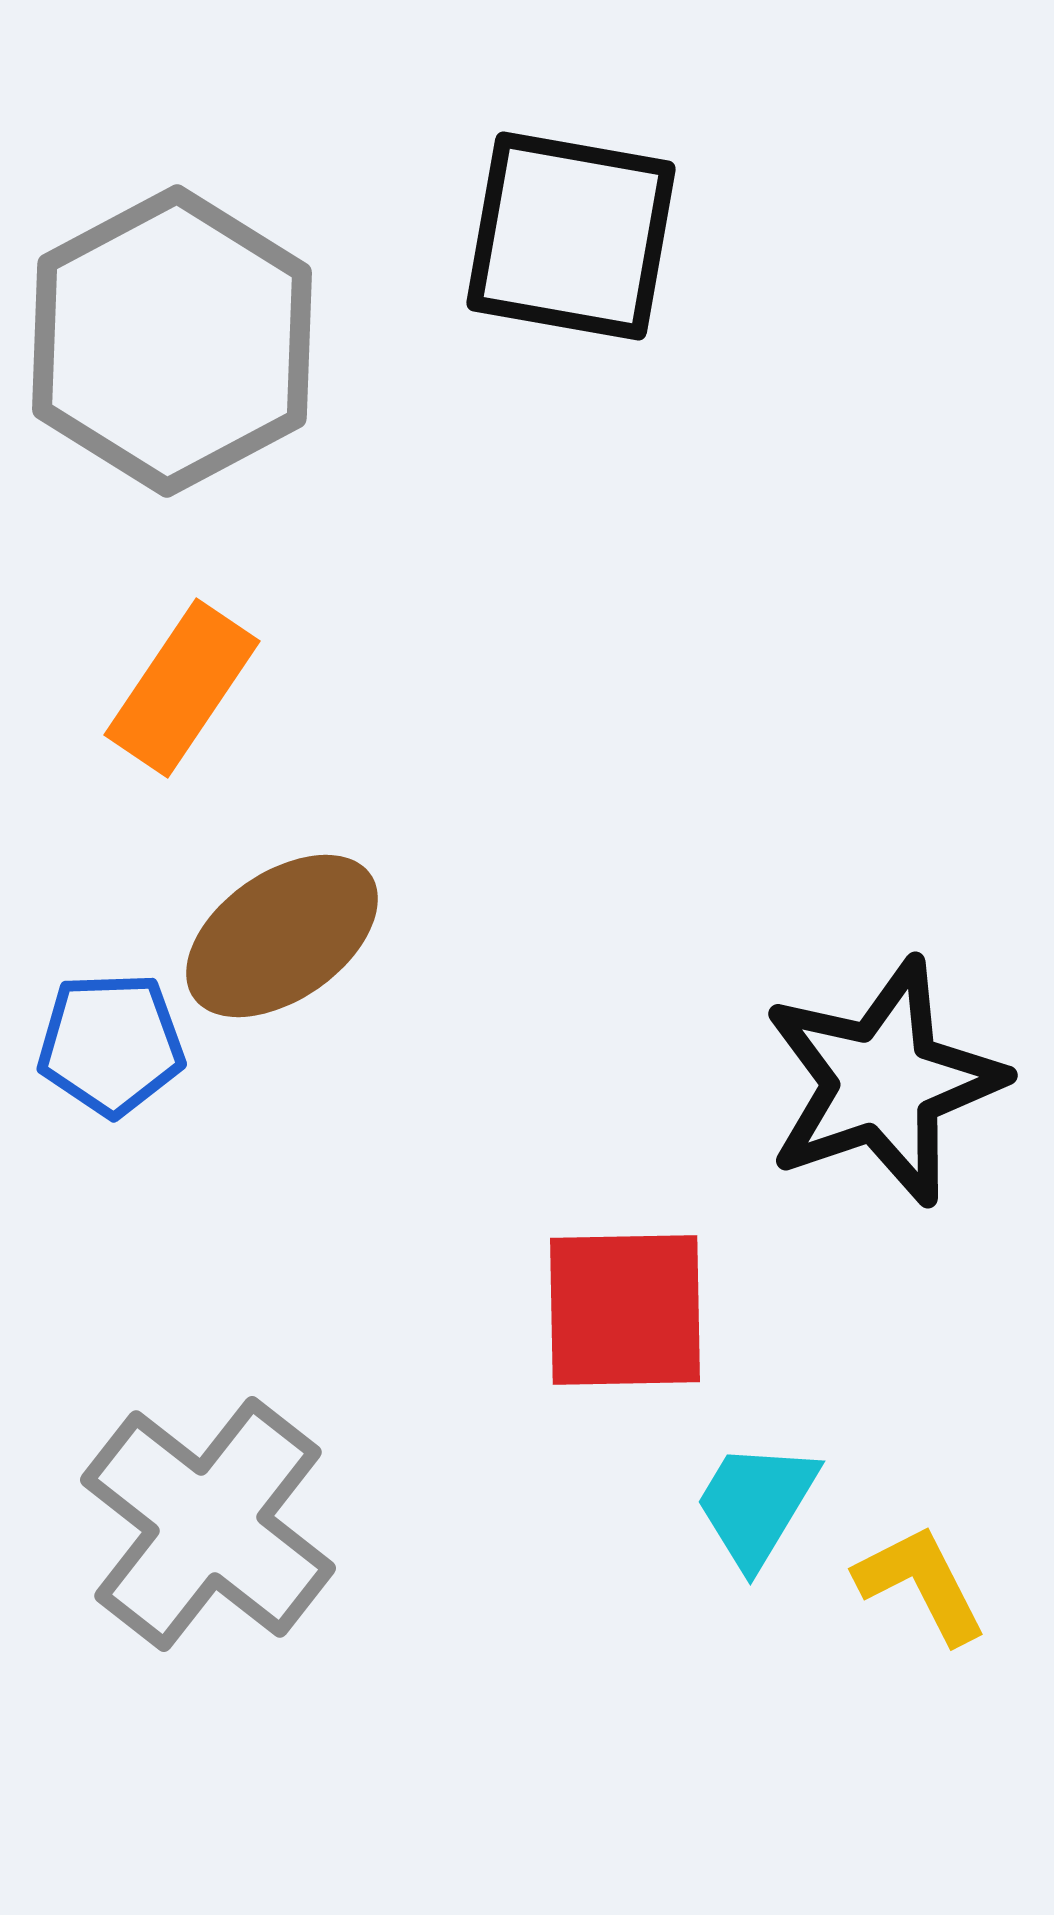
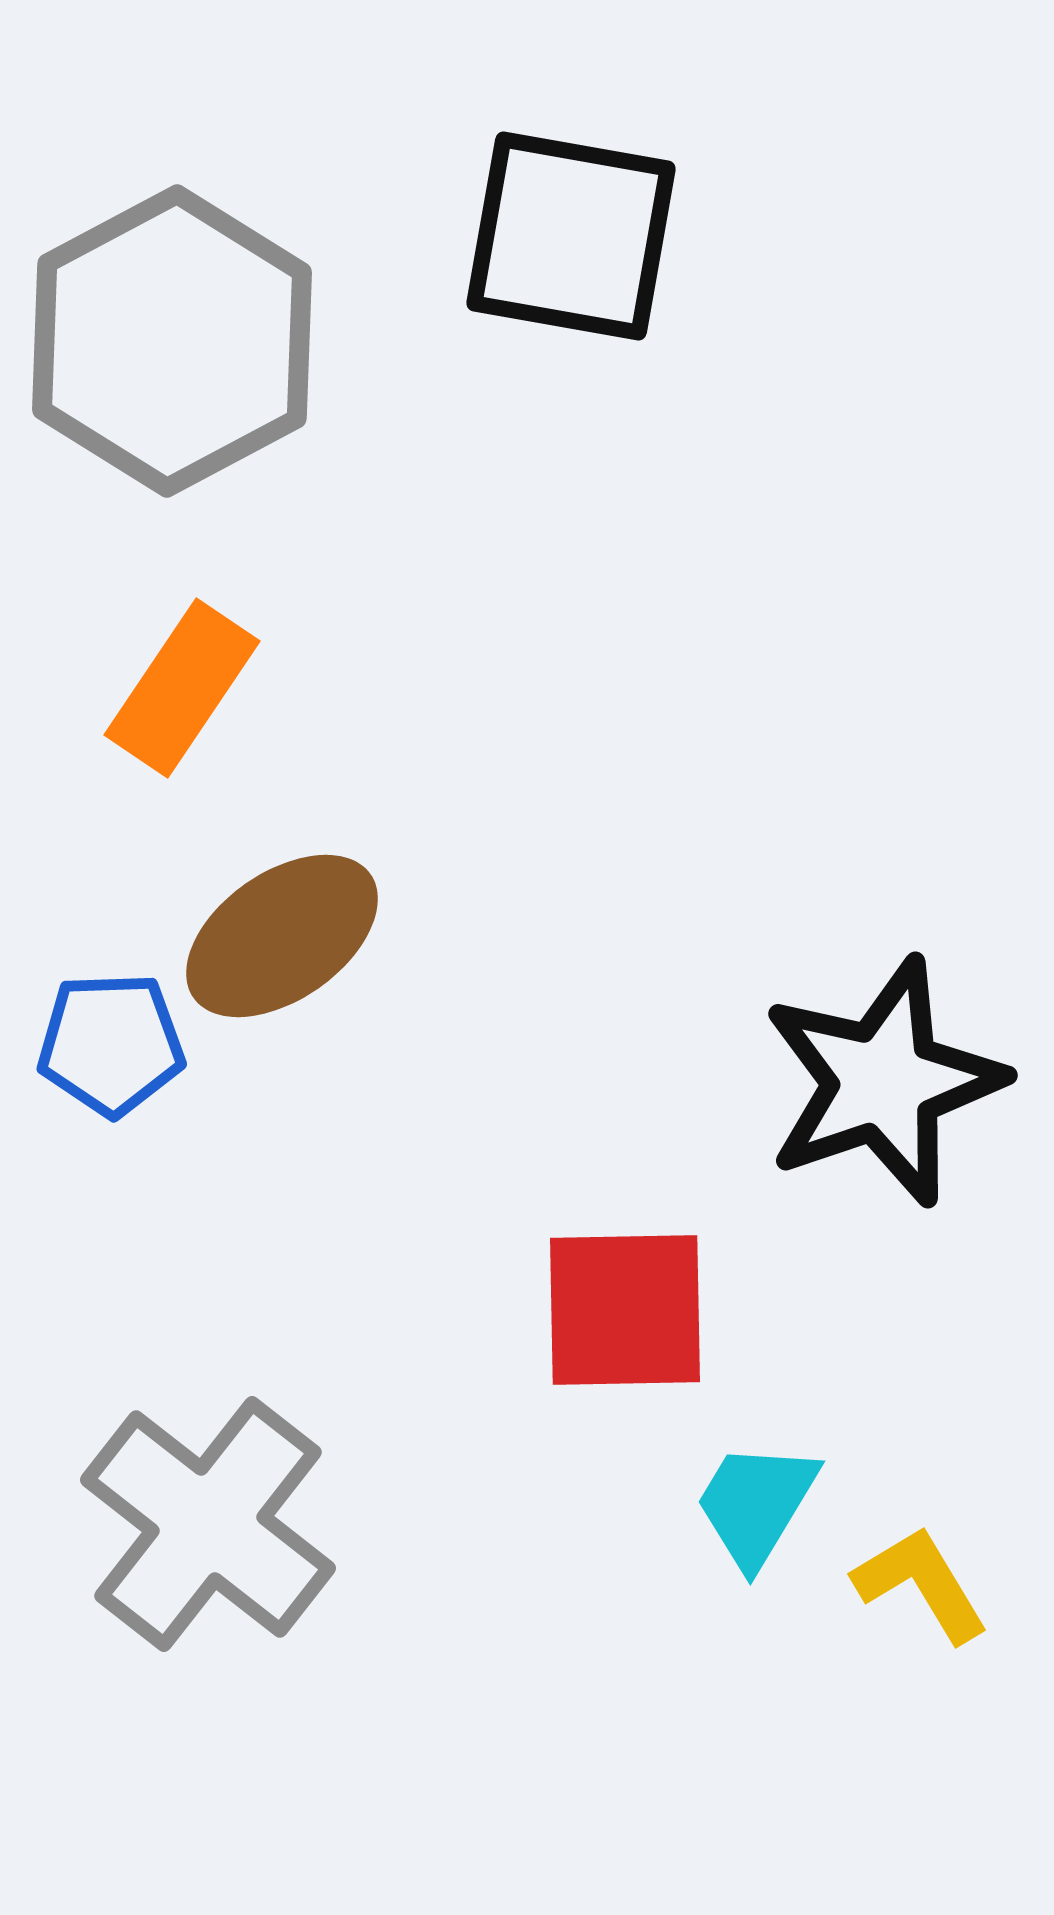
yellow L-shape: rotated 4 degrees counterclockwise
